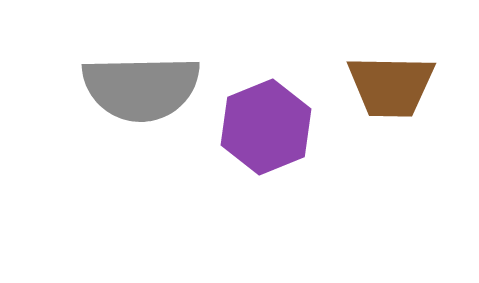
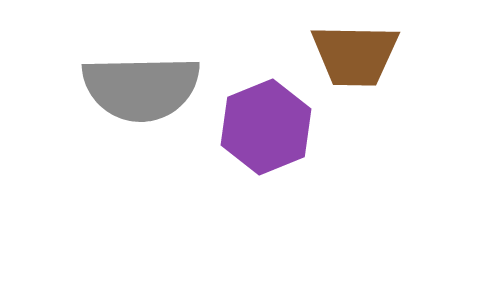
brown trapezoid: moved 36 px left, 31 px up
